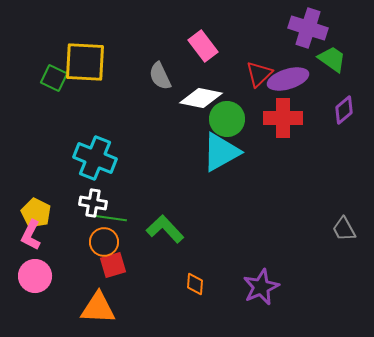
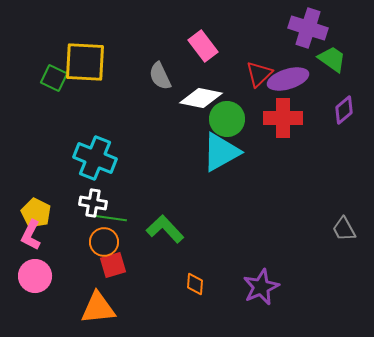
orange triangle: rotated 9 degrees counterclockwise
